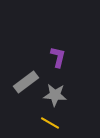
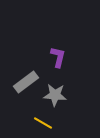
yellow line: moved 7 px left
